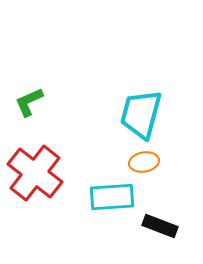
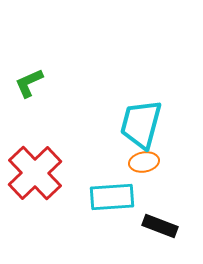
green L-shape: moved 19 px up
cyan trapezoid: moved 10 px down
red cross: rotated 8 degrees clockwise
